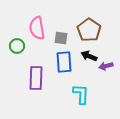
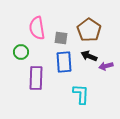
green circle: moved 4 px right, 6 px down
